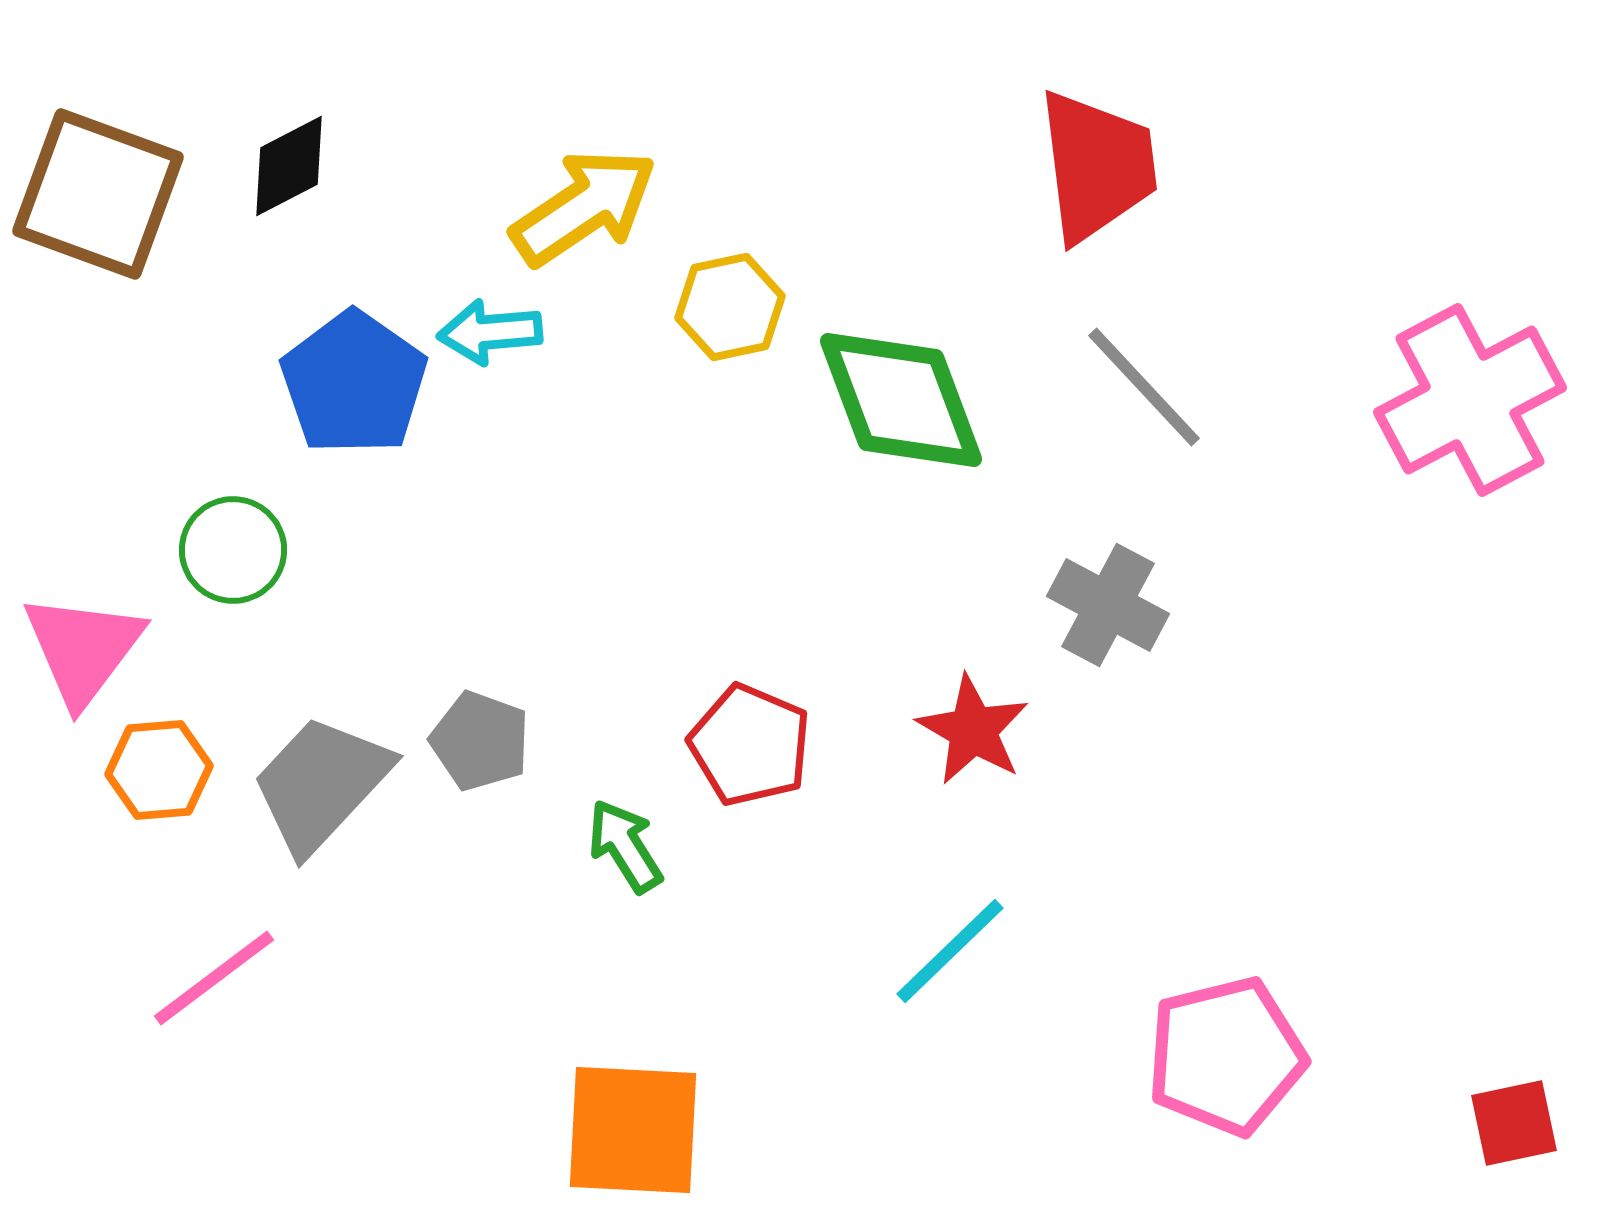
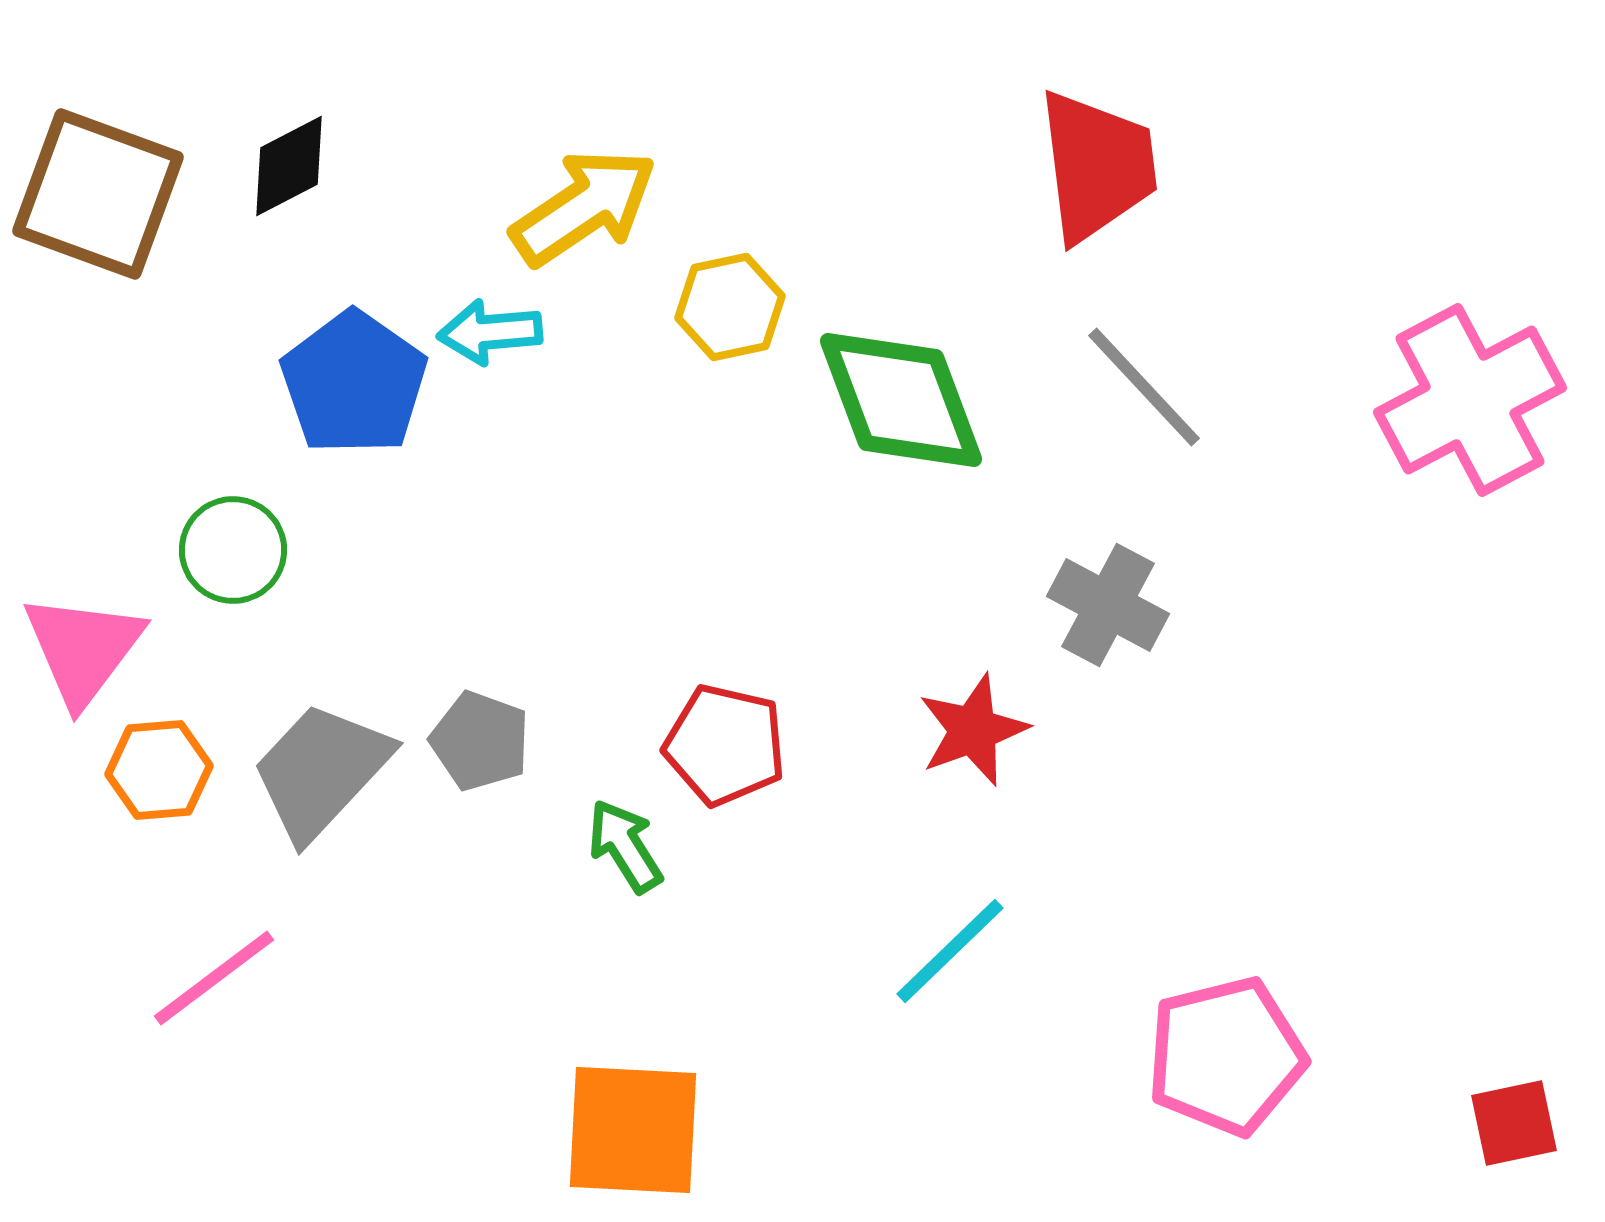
red star: rotated 22 degrees clockwise
red pentagon: moved 25 px left; rotated 10 degrees counterclockwise
gray trapezoid: moved 13 px up
